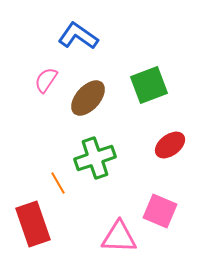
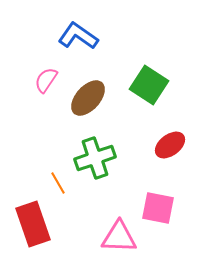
green square: rotated 36 degrees counterclockwise
pink square: moved 2 px left, 3 px up; rotated 12 degrees counterclockwise
